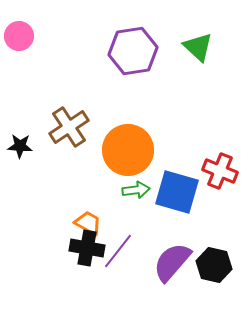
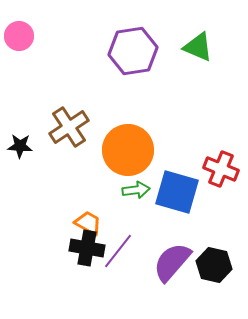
green triangle: rotated 20 degrees counterclockwise
red cross: moved 1 px right, 2 px up
